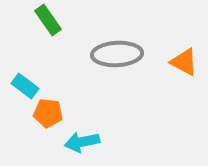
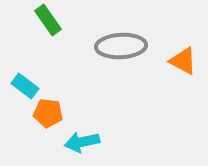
gray ellipse: moved 4 px right, 8 px up
orange triangle: moved 1 px left, 1 px up
